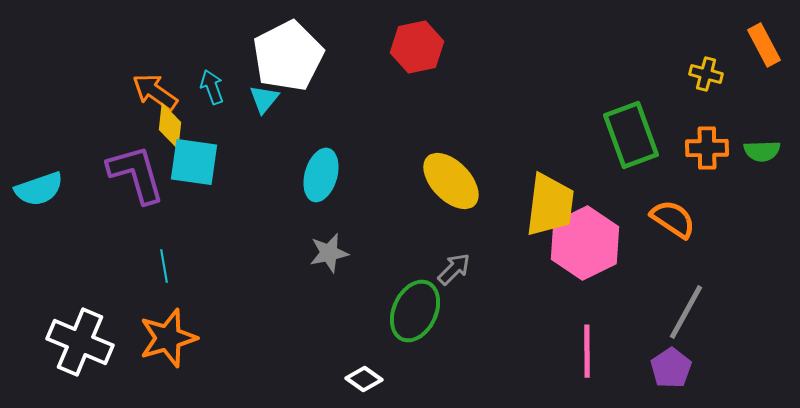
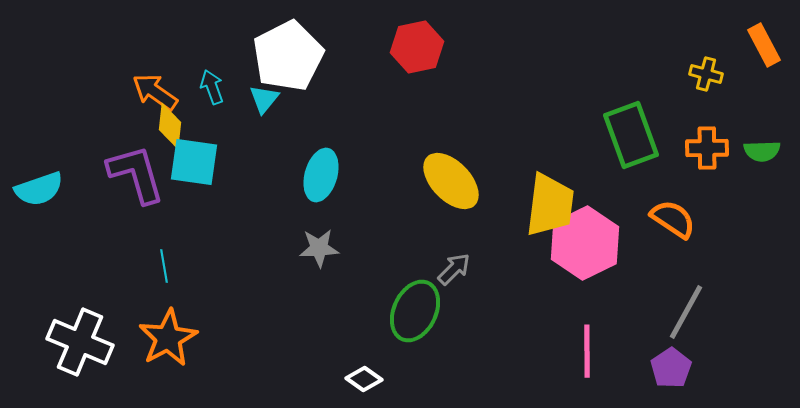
gray star: moved 10 px left, 5 px up; rotated 9 degrees clockwise
orange star: rotated 12 degrees counterclockwise
